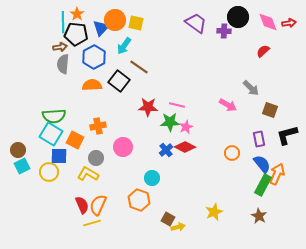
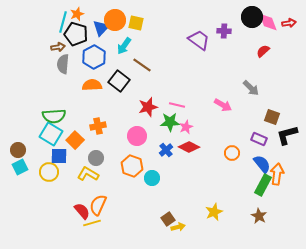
orange star at (77, 14): rotated 16 degrees clockwise
black circle at (238, 17): moved 14 px right
cyan line at (63, 22): rotated 15 degrees clockwise
purple trapezoid at (196, 23): moved 3 px right, 17 px down
black pentagon at (76, 34): rotated 10 degrees clockwise
brown arrow at (60, 47): moved 2 px left
brown line at (139, 67): moved 3 px right, 2 px up
pink arrow at (228, 105): moved 5 px left
red star at (148, 107): rotated 18 degrees counterclockwise
brown square at (270, 110): moved 2 px right, 7 px down
purple rectangle at (259, 139): rotated 56 degrees counterclockwise
orange square at (75, 140): rotated 18 degrees clockwise
pink circle at (123, 147): moved 14 px right, 11 px up
red diamond at (185, 147): moved 4 px right
cyan square at (22, 166): moved 2 px left, 1 px down
orange arrow at (277, 174): rotated 15 degrees counterclockwise
orange hexagon at (139, 200): moved 7 px left, 34 px up
red semicircle at (82, 205): moved 6 px down; rotated 18 degrees counterclockwise
brown square at (168, 219): rotated 24 degrees clockwise
